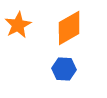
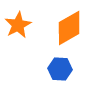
blue hexagon: moved 4 px left
